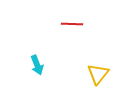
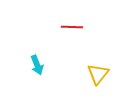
red line: moved 3 px down
